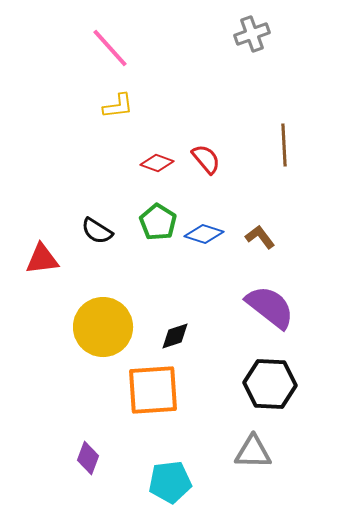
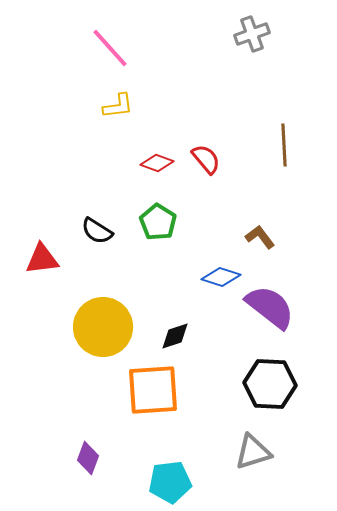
blue diamond: moved 17 px right, 43 px down
gray triangle: rotated 18 degrees counterclockwise
